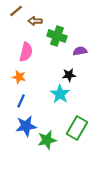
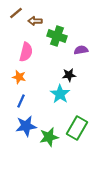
brown line: moved 2 px down
purple semicircle: moved 1 px right, 1 px up
green star: moved 2 px right, 3 px up
